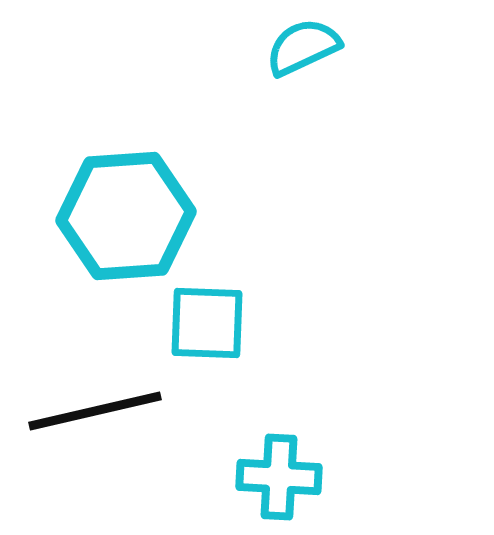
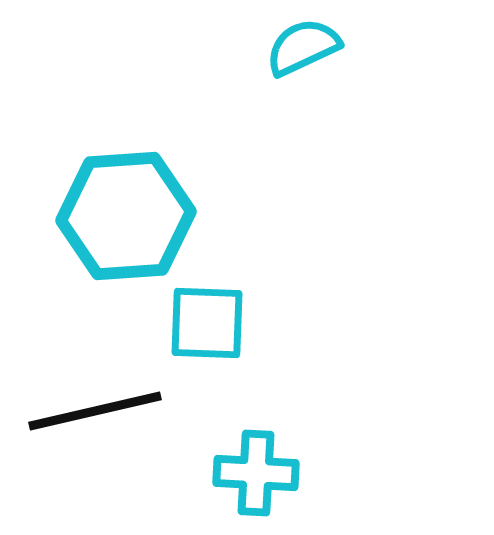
cyan cross: moved 23 px left, 4 px up
